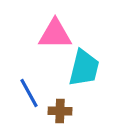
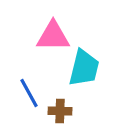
pink triangle: moved 2 px left, 2 px down
